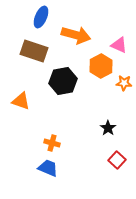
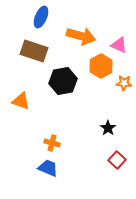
orange arrow: moved 5 px right, 1 px down
